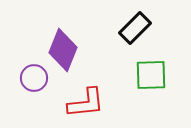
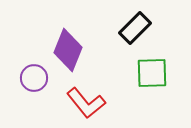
purple diamond: moved 5 px right
green square: moved 1 px right, 2 px up
red L-shape: rotated 57 degrees clockwise
